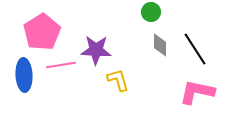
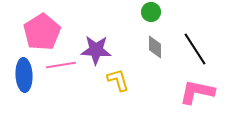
gray diamond: moved 5 px left, 2 px down
